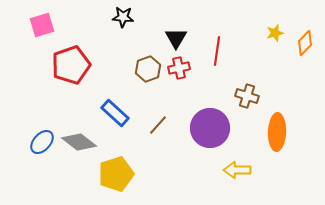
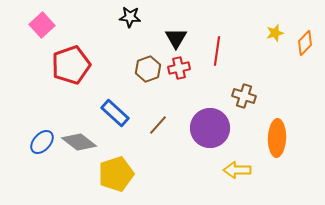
black star: moved 7 px right
pink square: rotated 25 degrees counterclockwise
brown cross: moved 3 px left
orange ellipse: moved 6 px down
